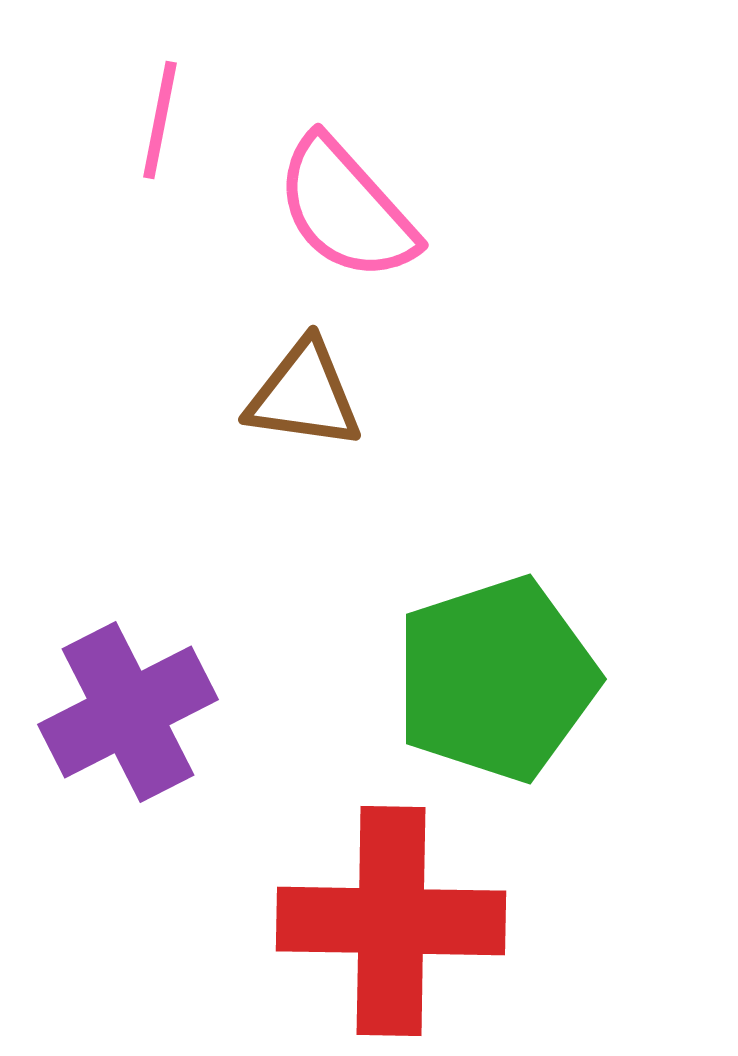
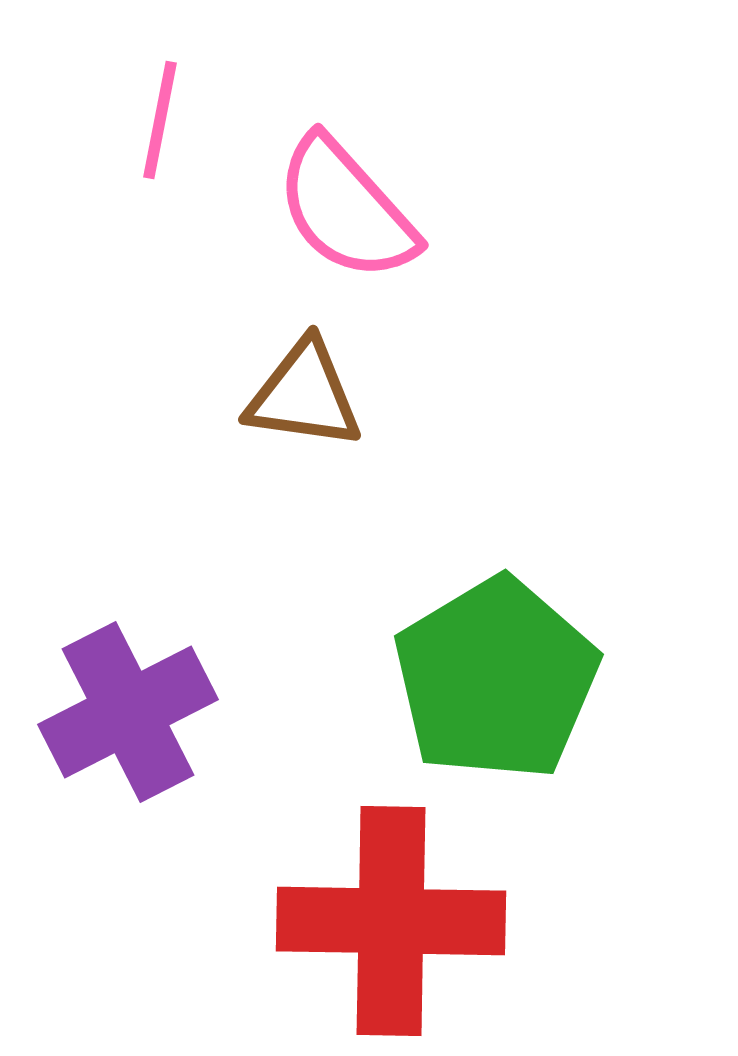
green pentagon: rotated 13 degrees counterclockwise
